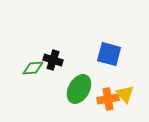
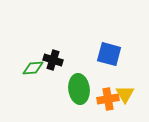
green ellipse: rotated 36 degrees counterclockwise
yellow triangle: rotated 12 degrees clockwise
